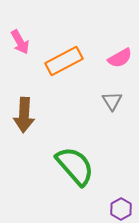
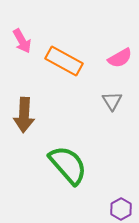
pink arrow: moved 2 px right, 1 px up
orange rectangle: rotated 57 degrees clockwise
green semicircle: moved 7 px left, 1 px up
